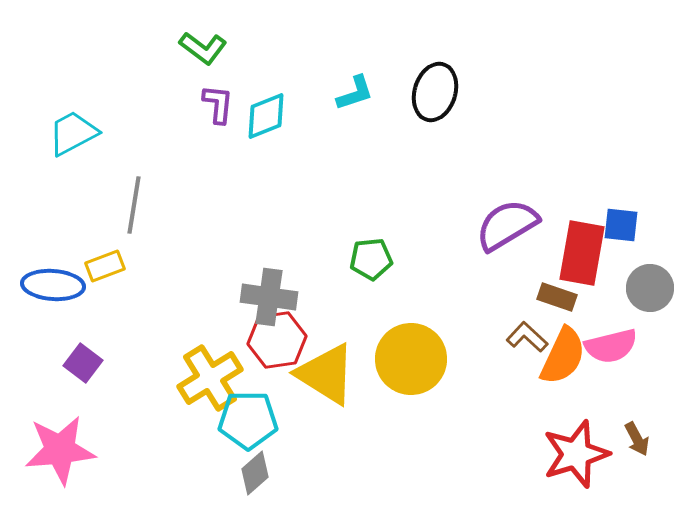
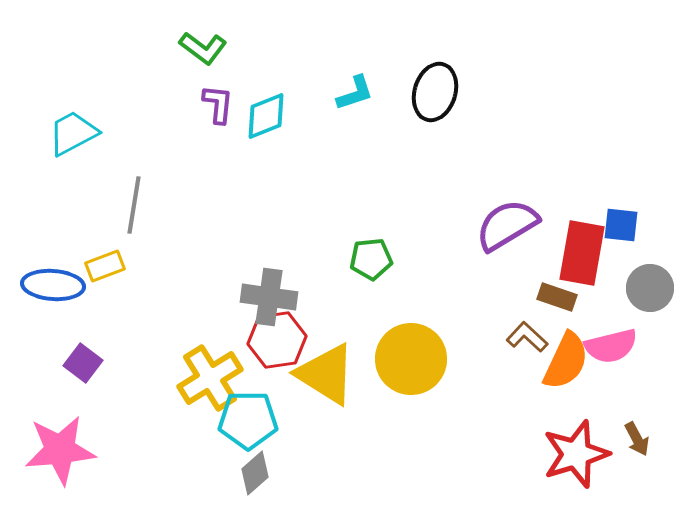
orange semicircle: moved 3 px right, 5 px down
